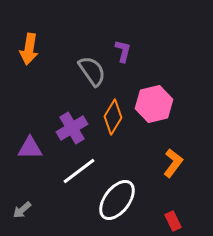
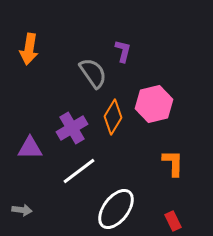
gray semicircle: moved 1 px right, 2 px down
orange L-shape: rotated 36 degrees counterclockwise
white ellipse: moved 1 px left, 9 px down
gray arrow: rotated 132 degrees counterclockwise
